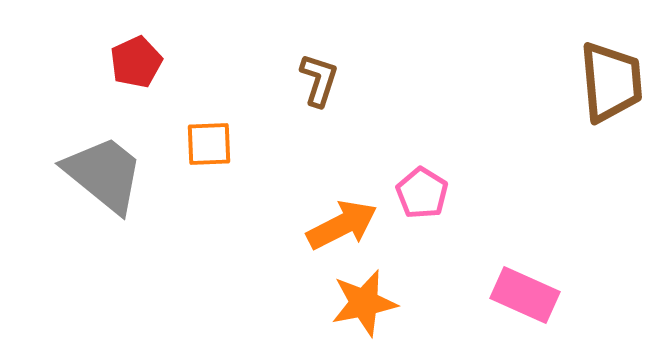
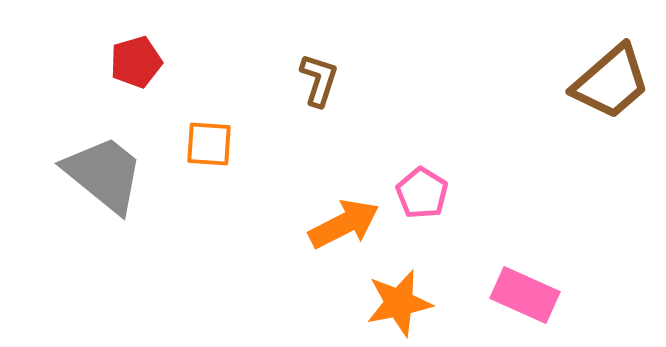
red pentagon: rotated 9 degrees clockwise
brown trapezoid: rotated 54 degrees clockwise
orange square: rotated 6 degrees clockwise
orange arrow: moved 2 px right, 1 px up
orange star: moved 35 px right
